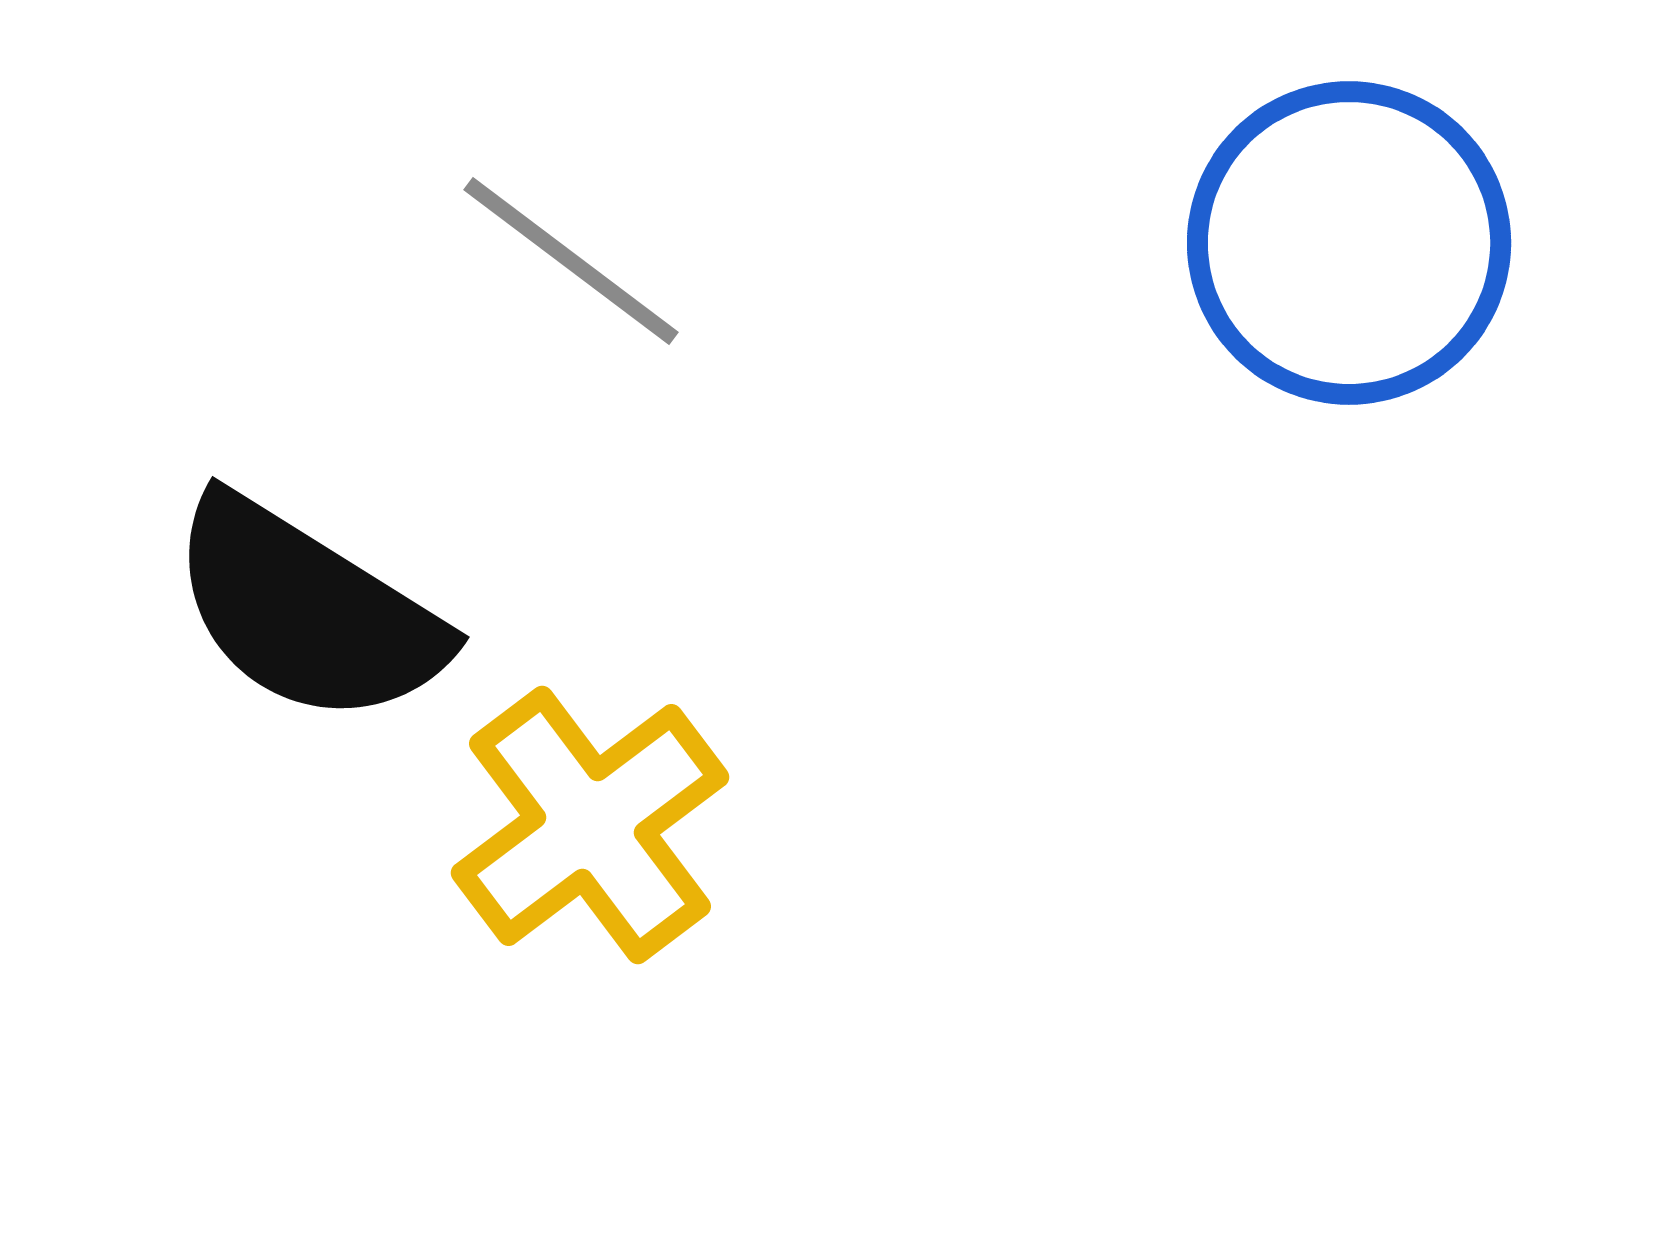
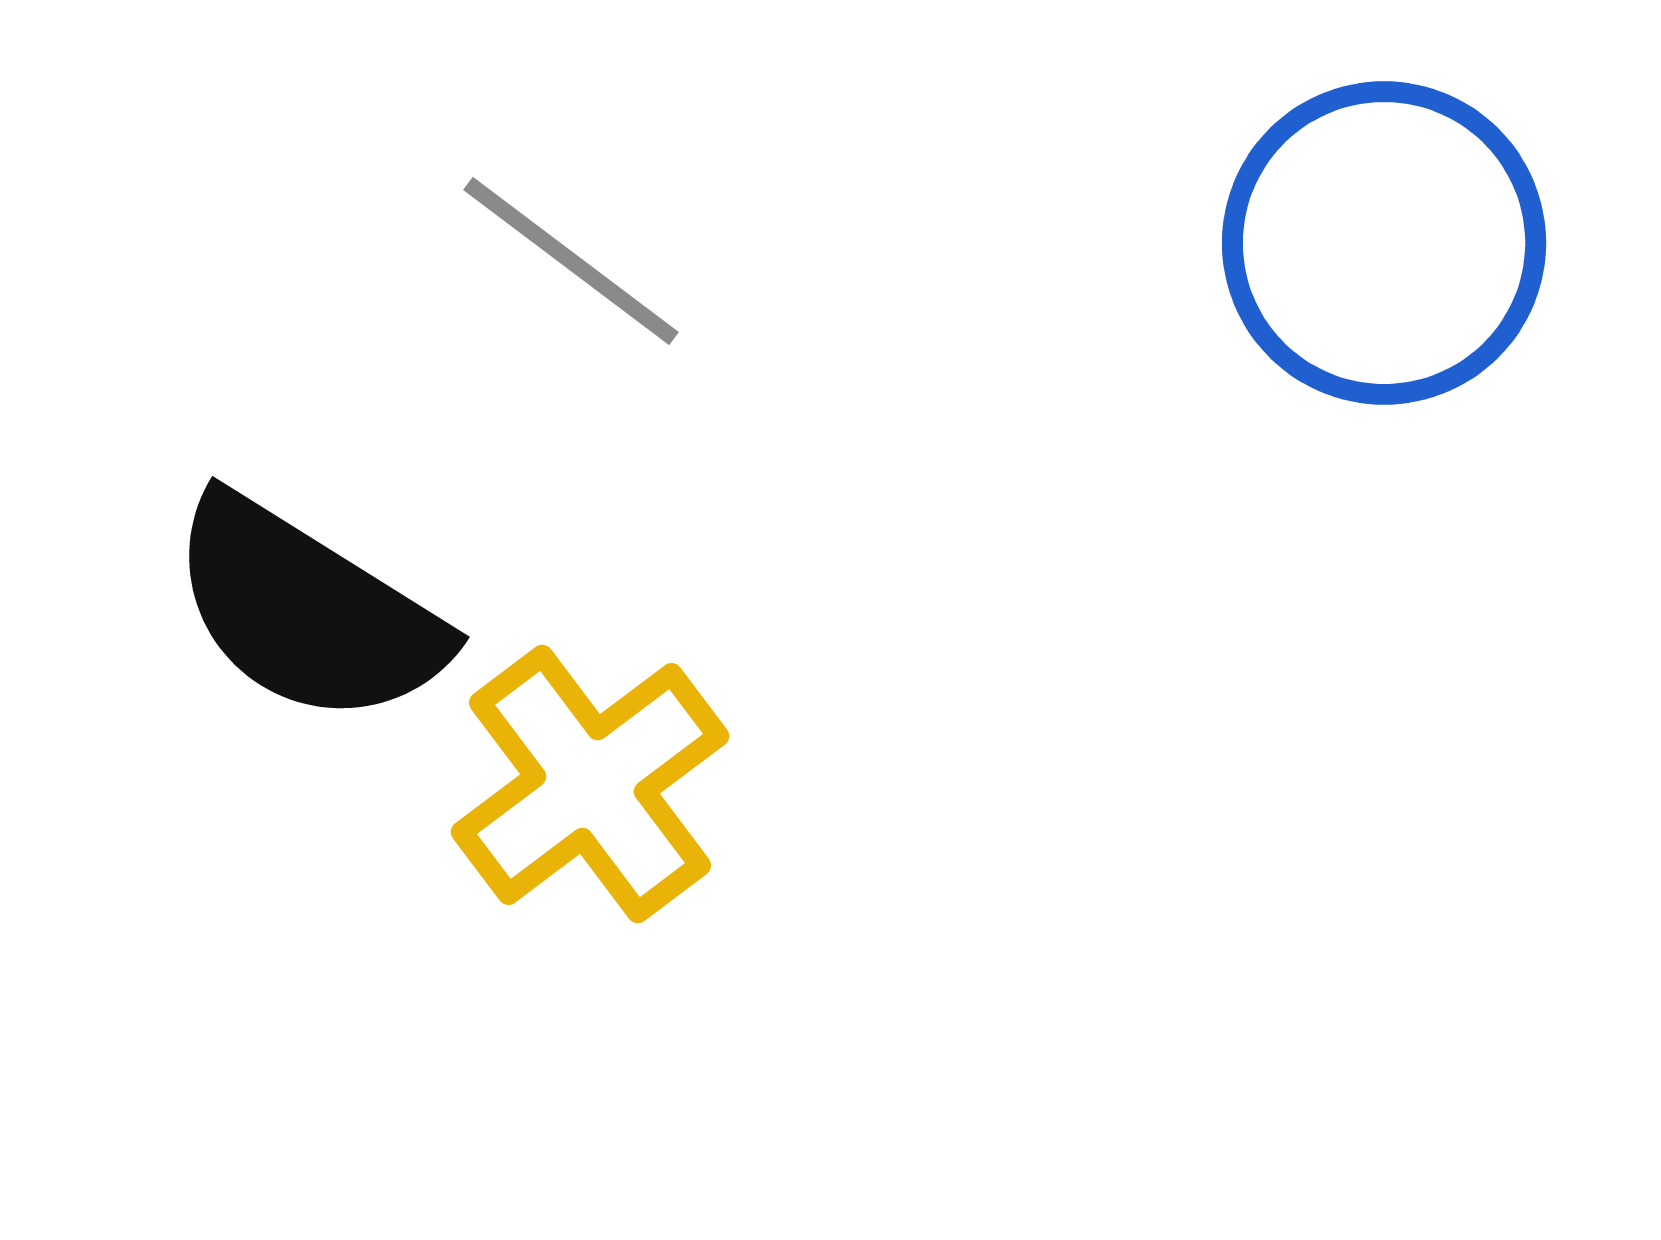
blue circle: moved 35 px right
yellow cross: moved 41 px up
